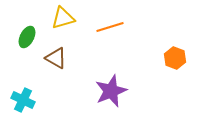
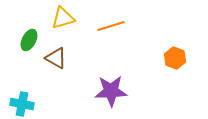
orange line: moved 1 px right, 1 px up
green ellipse: moved 2 px right, 3 px down
purple star: rotated 20 degrees clockwise
cyan cross: moved 1 px left, 4 px down; rotated 15 degrees counterclockwise
